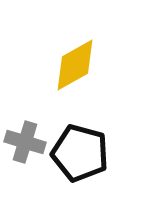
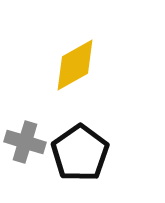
black pentagon: rotated 22 degrees clockwise
